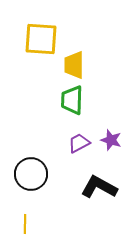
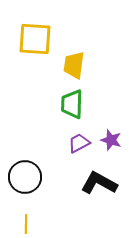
yellow square: moved 6 px left
yellow trapezoid: rotated 8 degrees clockwise
green trapezoid: moved 4 px down
black circle: moved 6 px left, 3 px down
black L-shape: moved 4 px up
yellow line: moved 1 px right
